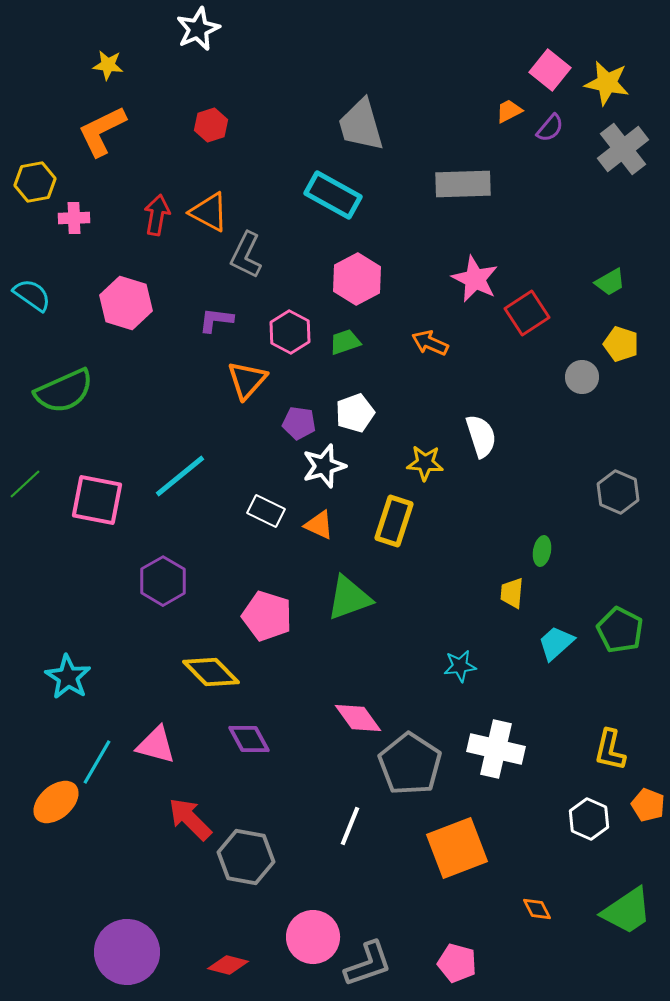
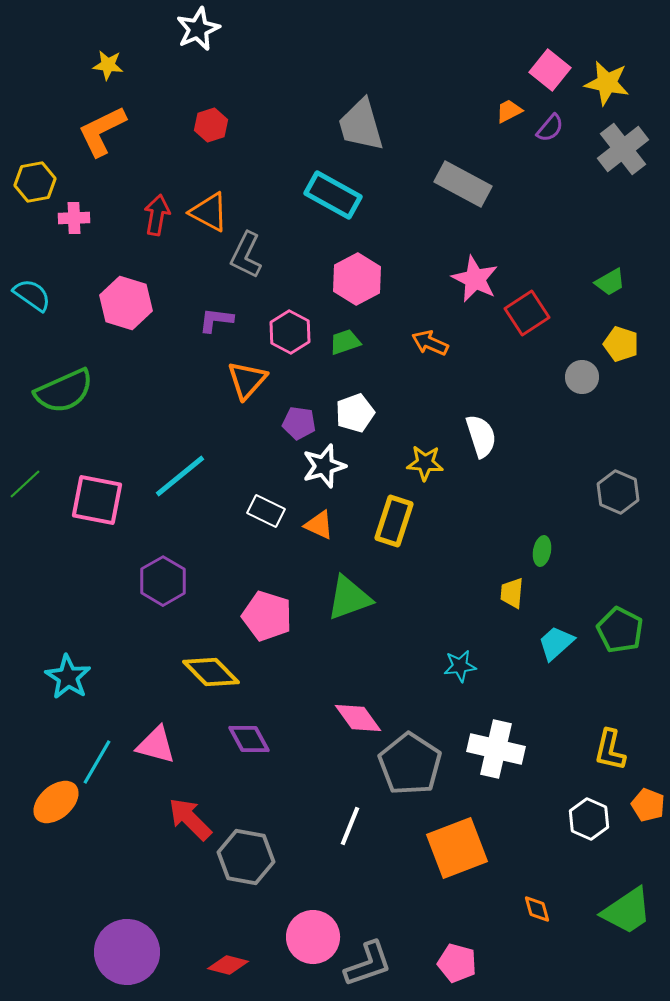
gray rectangle at (463, 184): rotated 30 degrees clockwise
orange diamond at (537, 909): rotated 12 degrees clockwise
